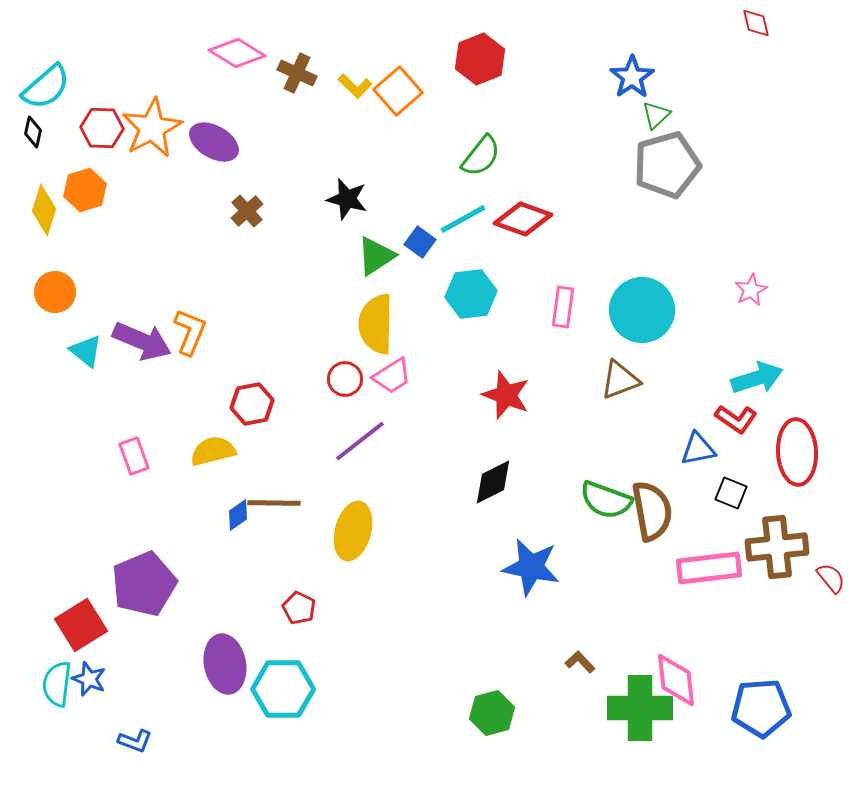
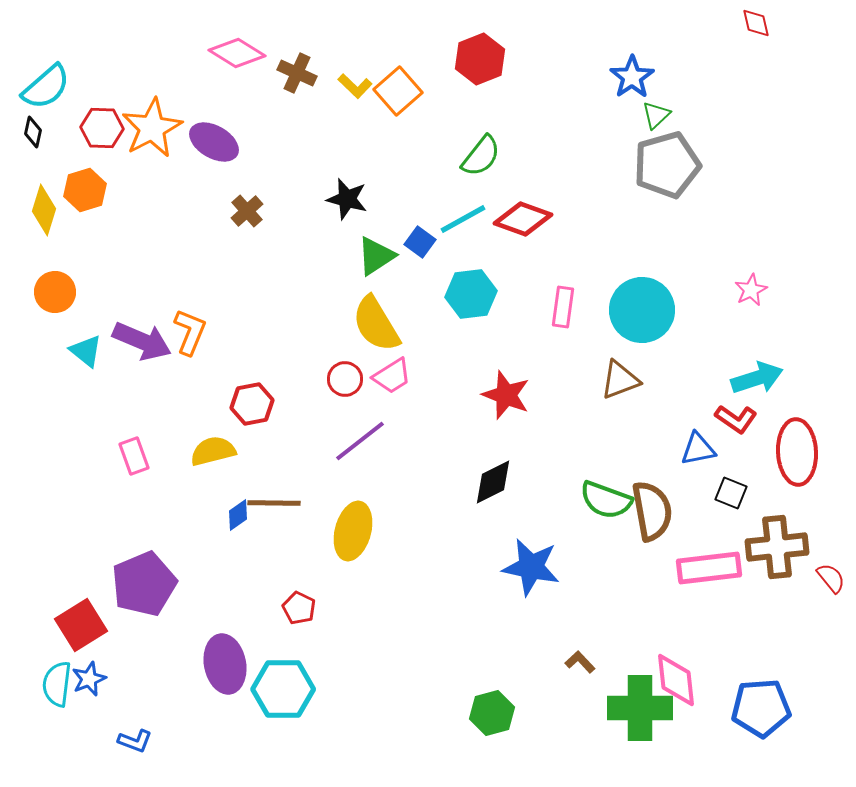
yellow semicircle at (376, 324): rotated 32 degrees counterclockwise
blue star at (89, 679): rotated 28 degrees clockwise
